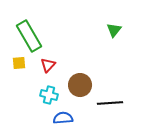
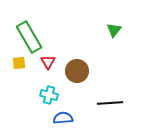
green rectangle: moved 1 px down
red triangle: moved 3 px up; rotated 14 degrees counterclockwise
brown circle: moved 3 px left, 14 px up
